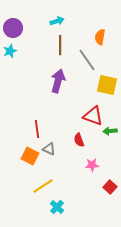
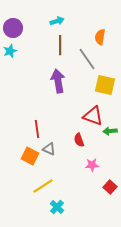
gray line: moved 1 px up
purple arrow: rotated 25 degrees counterclockwise
yellow square: moved 2 px left
